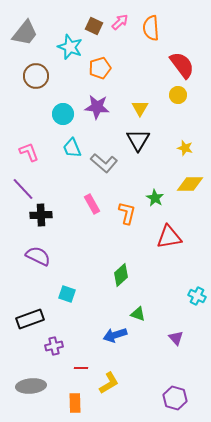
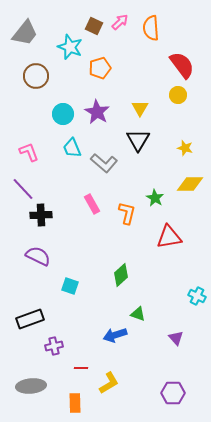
purple star: moved 5 px down; rotated 25 degrees clockwise
cyan square: moved 3 px right, 8 px up
purple hexagon: moved 2 px left, 5 px up; rotated 15 degrees counterclockwise
